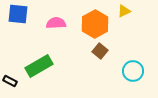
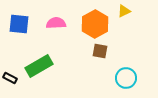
blue square: moved 1 px right, 10 px down
brown square: rotated 28 degrees counterclockwise
cyan circle: moved 7 px left, 7 px down
black rectangle: moved 3 px up
